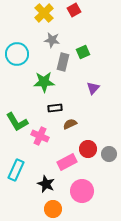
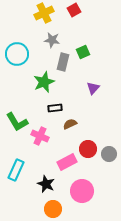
yellow cross: rotated 18 degrees clockwise
green star: rotated 20 degrees counterclockwise
